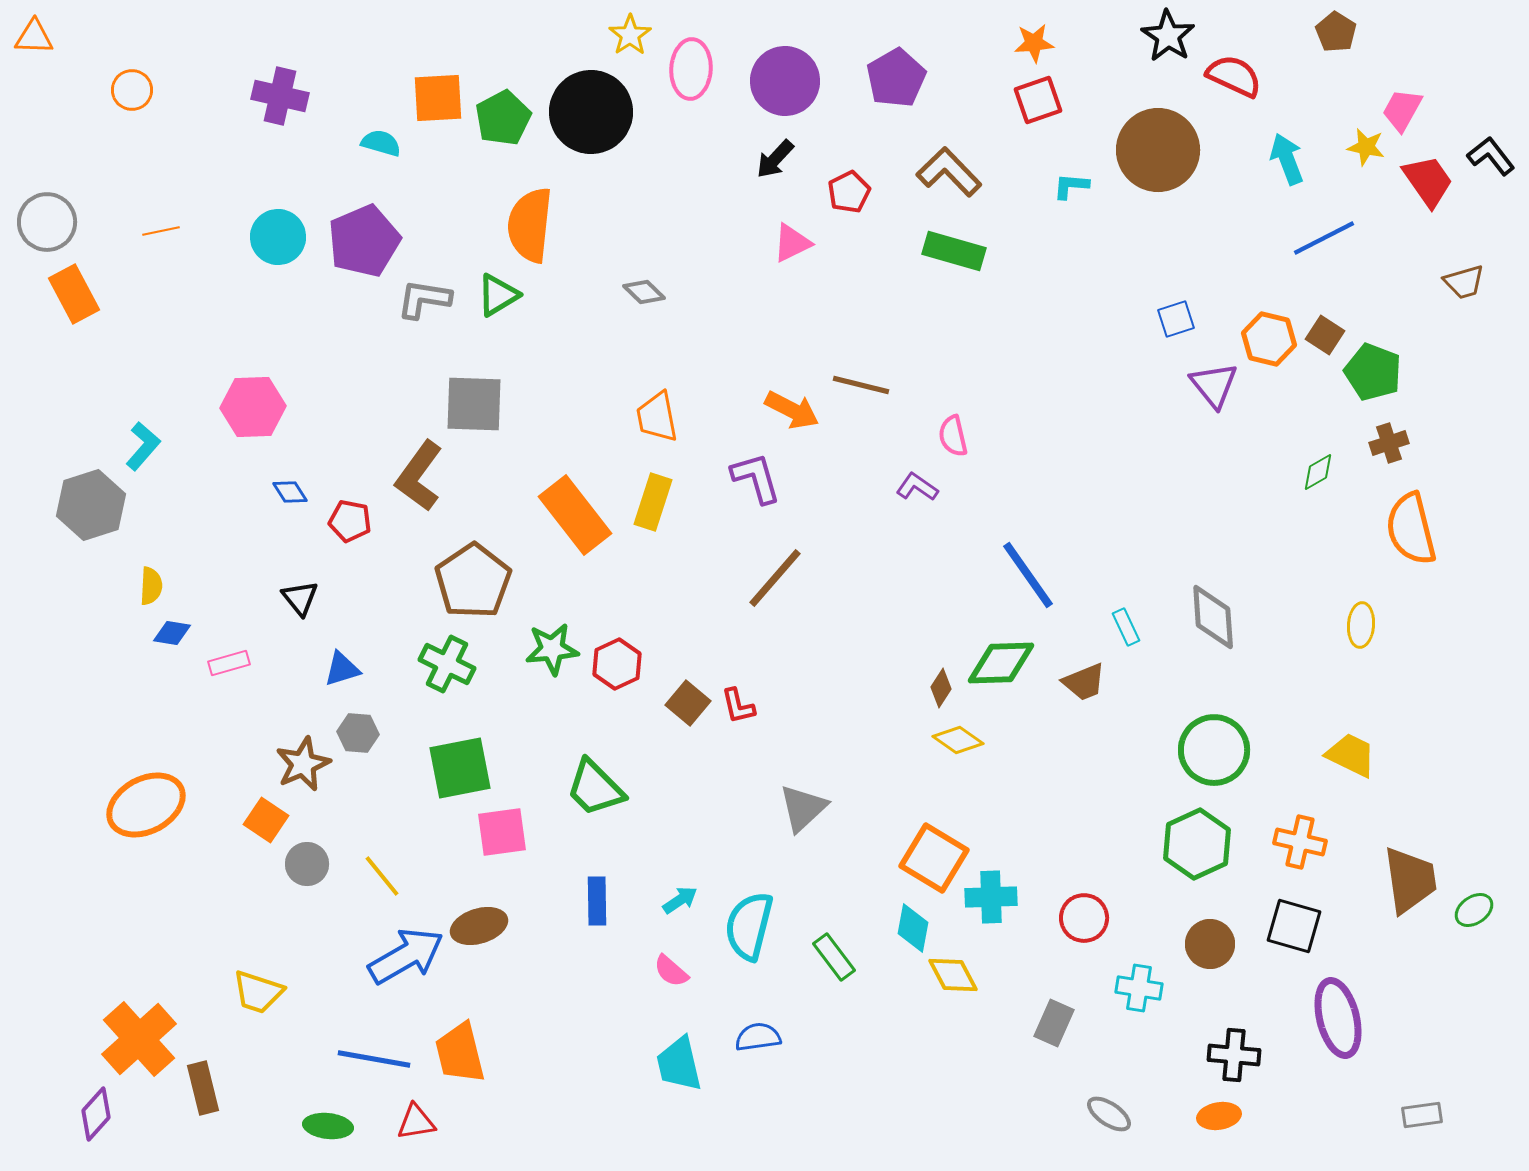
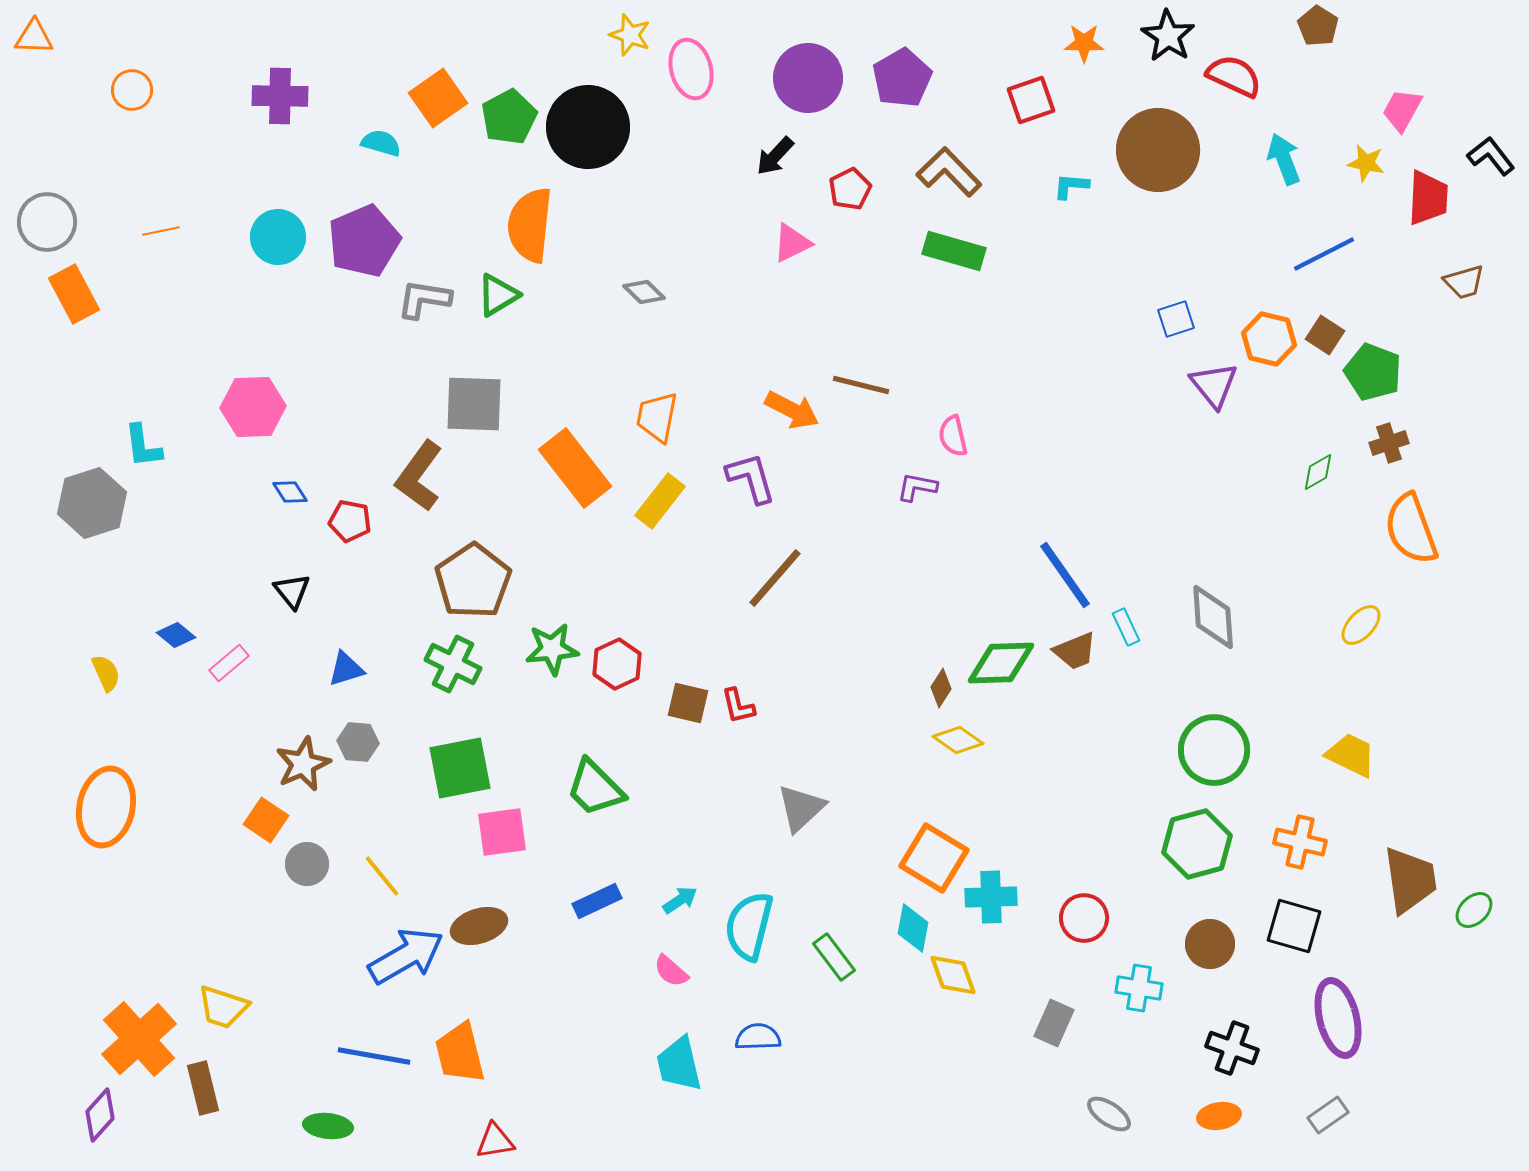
brown pentagon at (1336, 32): moved 18 px left, 6 px up
yellow star at (630, 35): rotated 18 degrees counterclockwise
orange star at (1034, 43): moved 50 px right; rotated 6 degrees clockwise
pink ellipse at (691, 69): rotated 18 degrees counterclockwise
purple pentagon at (896, 78): moved 6 px right
purple circle at (785, 81): moved 23 px right, 3 px up
purple cross at (280, 96): rotated 12 degrees counterclockwise
orange square at (438, 98): rotated 32 degrees counterclockwise
red square at (1038, 100): moved 7 px left
black circle at (591, 112): moved 3 px left, 15 px down
green pentagon at (503, 118): moved 6 px right, 1 px up
yellow star at (1366, 147): moved 16 px down
black arrow at (775, 159): moved 3 px up
cyan arrow at (1287, 159): moved 3 px left
red trapezoid at (1428, 181): moved 17 px down; rotated 38 degrees clockwise
red pentagon at (849, 192): moved 1 px right, 3 px up
blue line at (1324, 238): moved 16 px down
orange trapezoid at (657, 417): rotated 22 degrees clockwise
cyan L-shape at (143, 446): rotated 132 degrees clockwise
purple L-shape at (756, 478): moved 5 px left
purple L-shape at (917, 487): rotated 24 degrees counterclockwise
yellow rectangle at (653, 502): moved 7 px right, 1 px up; rotated 20 degrees clockwise
gray hexagon at (91, 505): moved 1 px right, 2 px up
orange rectangle at (575, 515): moved 47 px up
orange semicircle at (1411, 529): rotated 6 degrees counterclockwise
blue line at (1028, 575): moved 37 px right
yellow semicircle at (151, 586): moved 45 px left, 87 px down; rotated 27 degrees counterclockwise
black triangle at (300, 598): moved 8 px left, 7 px up
yellow ellipse at (1361, 625): rotated 39 degrees clockwise
blue diamond at (172, 633): moved 4 px right, 2 px down; rotated 30 degrees clockwise
pink rectangle at (229, 663): rotated 24 degrees counterclockwise
green cross at (447, 664): moved 6 px right
blue triangle at (342, 669): moved 4 px right
brown trapezoid at (1084, 682): moved 9 px left, 31 px up
brown square at (688, 703): rotated 27 degrees counterclockwise
gray hexagon at (358, 733): moved 9 px down
orange ellipse at (146, 805): moved 40 px left, 2 px down; rotated 50 degrees counterclockwise
gray triangle at (803, 808): moved 2 px left
green hexagon at (1197, 844): rotated 10 degrees clockwise
blue rectangle at (597, 901): rotated 66 degrees clockwise
green ellipse at (1474, 910): rotated 9 degrees counterclockwise
yellow diamond at (953, 975): rotated 8 degrees clockwise
yellow trapezoid at (258, 992): moved 35 px left, 15 px down
blue semicircle at (758, 1037): rotated 6 degrees clockwise
black cross at (1234, 1055): moved 2 px left, 7 px up; rotated 15 degrees clockwise
blue line at (374, 1059): moved 3 px up
purple diamond at (96, 1114): moved 4 px right, 1 px down
gray rectangle at (1422, 1115): moved 94 px left; rotated 27 degrees counterclockwise
red triangle at (416, 1122): moved 79 px right, 19 px down
